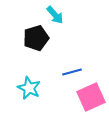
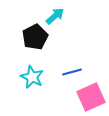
cyan arrow: moved 1 px down; rotated 90 degrees counterclockwise
black pentagon: moved 1 px left, 1 px up; rotated 10 degrees counterclockwise
cyan star: moved 3 px right, 11 px up
